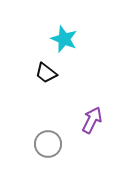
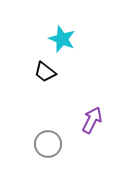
cyan star: moved 2 px left
black trapezoid: moved 1 px left, 1 px up
